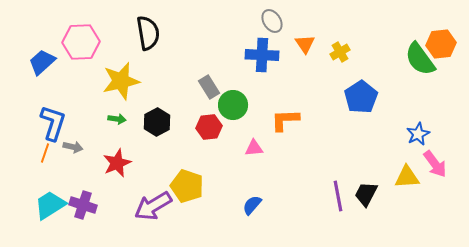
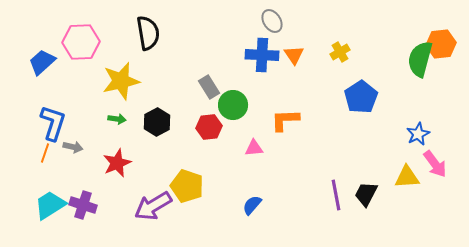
orange triangle: moved 11 px left, 11 px down
green semicircle: rotated 51 degrees clockwise
purple line: moved 2 px left, 1 px up
